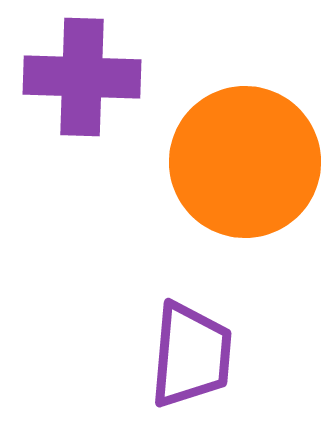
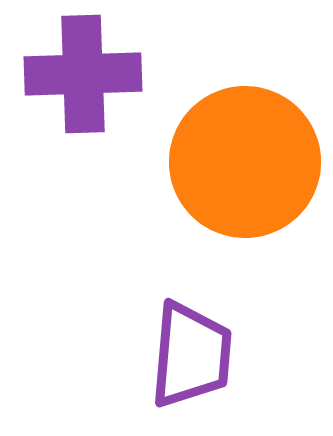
purple cross: moved 1 px right, 3 px up; rotated 4 degrees counterclockwise
